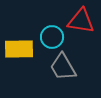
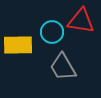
cyan circle: moved 5 px up
yellow rectangle: moved 1 px left, 4 px up
